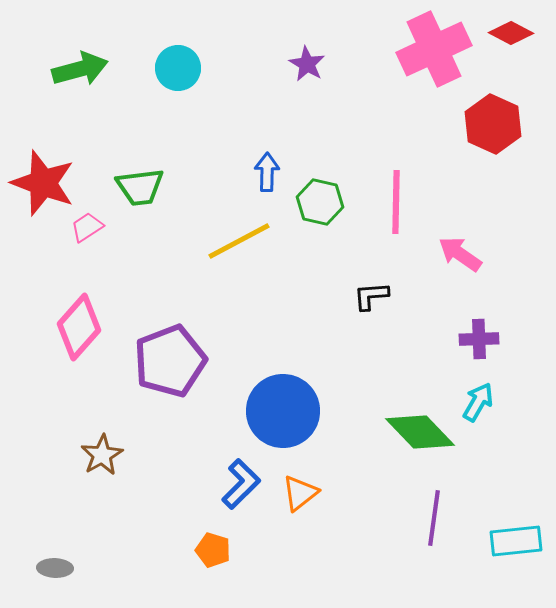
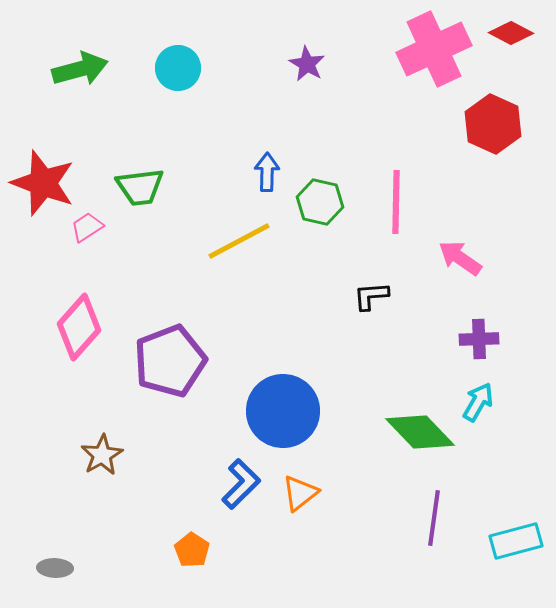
pink arrow: moved 4 px down
cyan rectangle: rotated 9 degrees counterclockwise
orange pentagon: moved 21 px left; rotated 16 degrees clockwise
